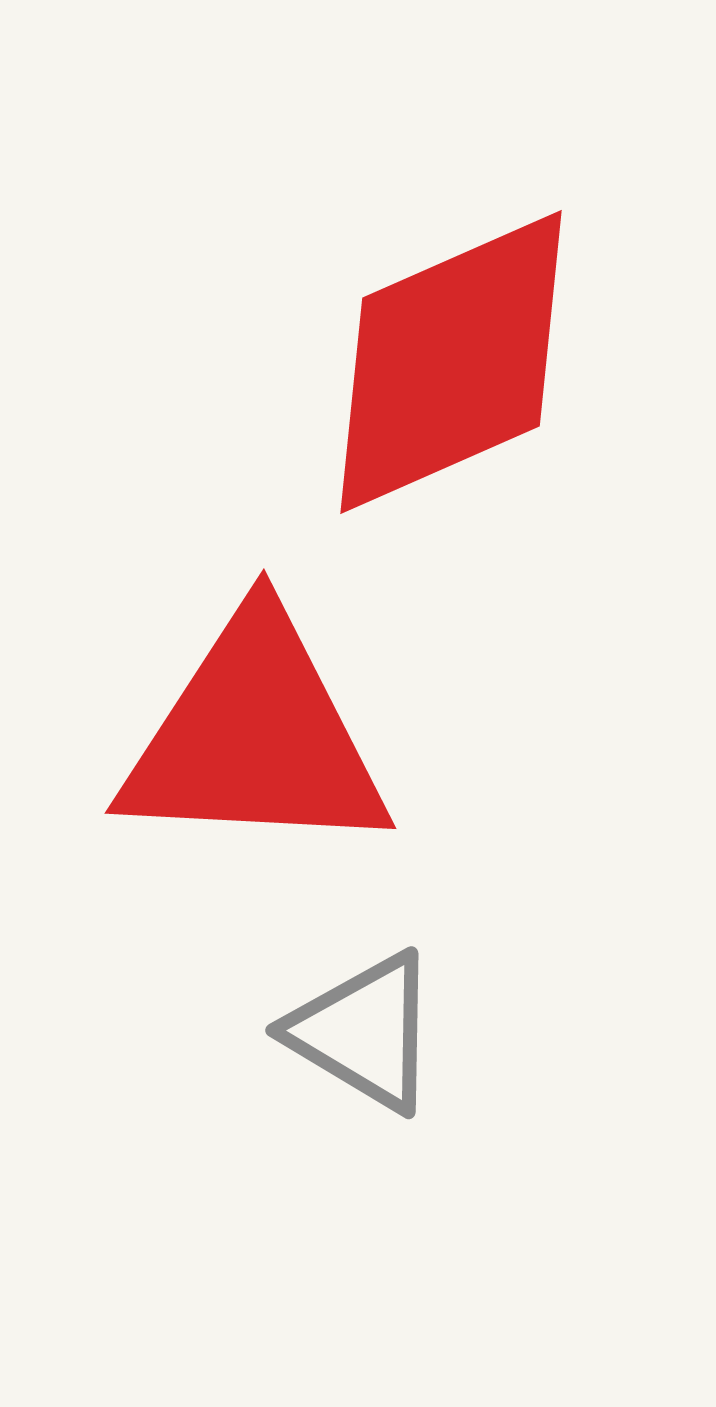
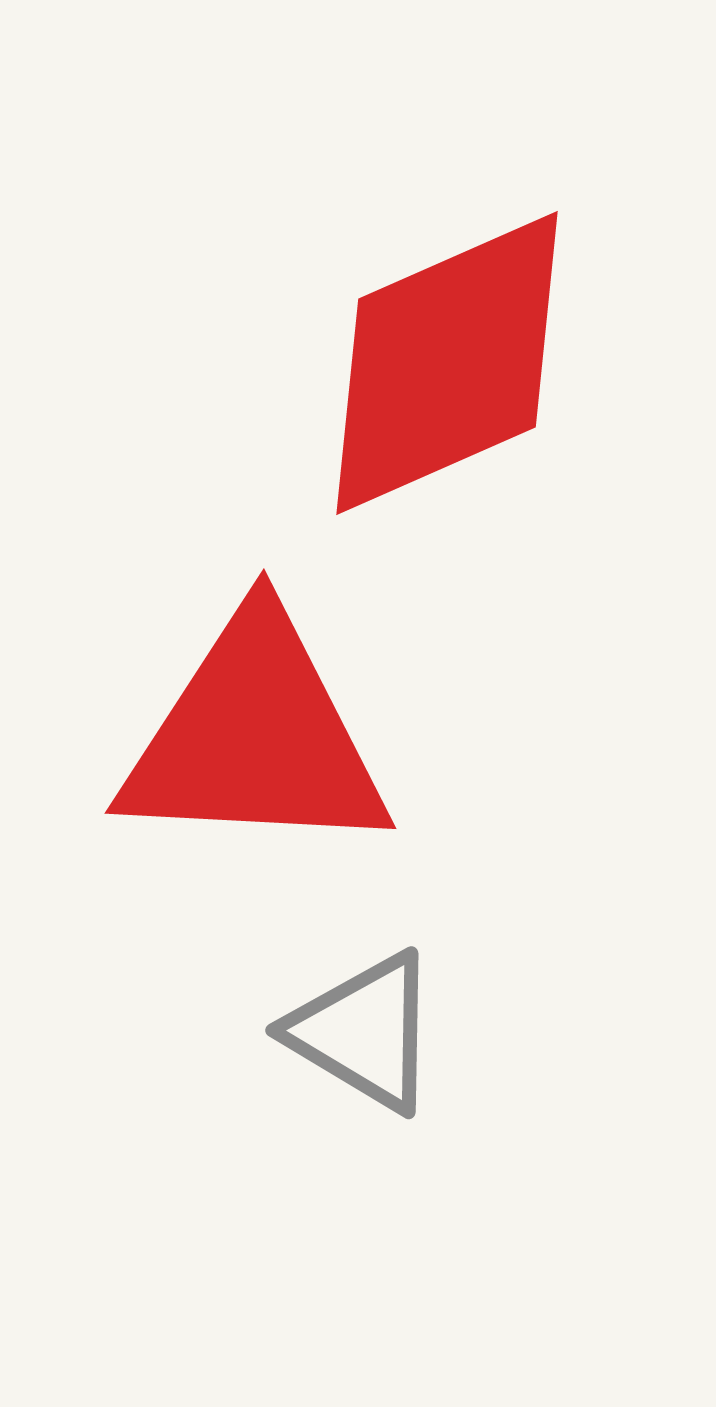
red diamond: moved 4 px left, 1 px down
